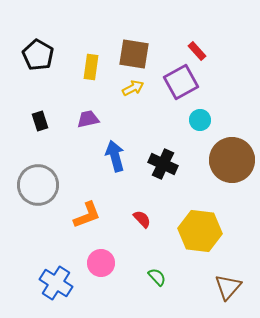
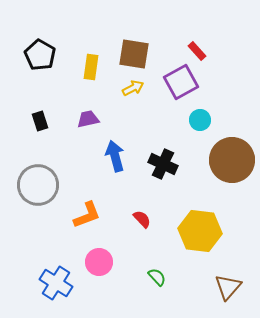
black pentagon: moved 2 px right
pink circle: moved 2 px left, 1 px up
